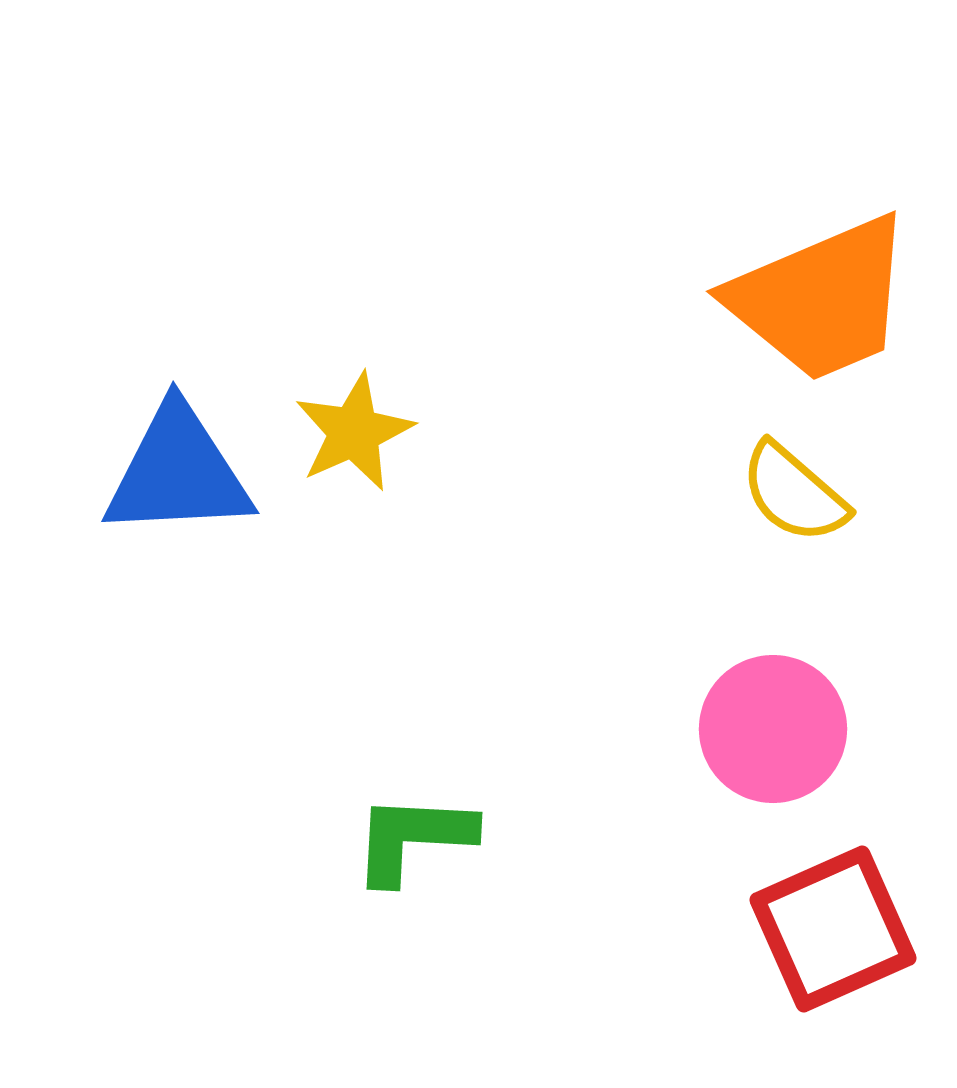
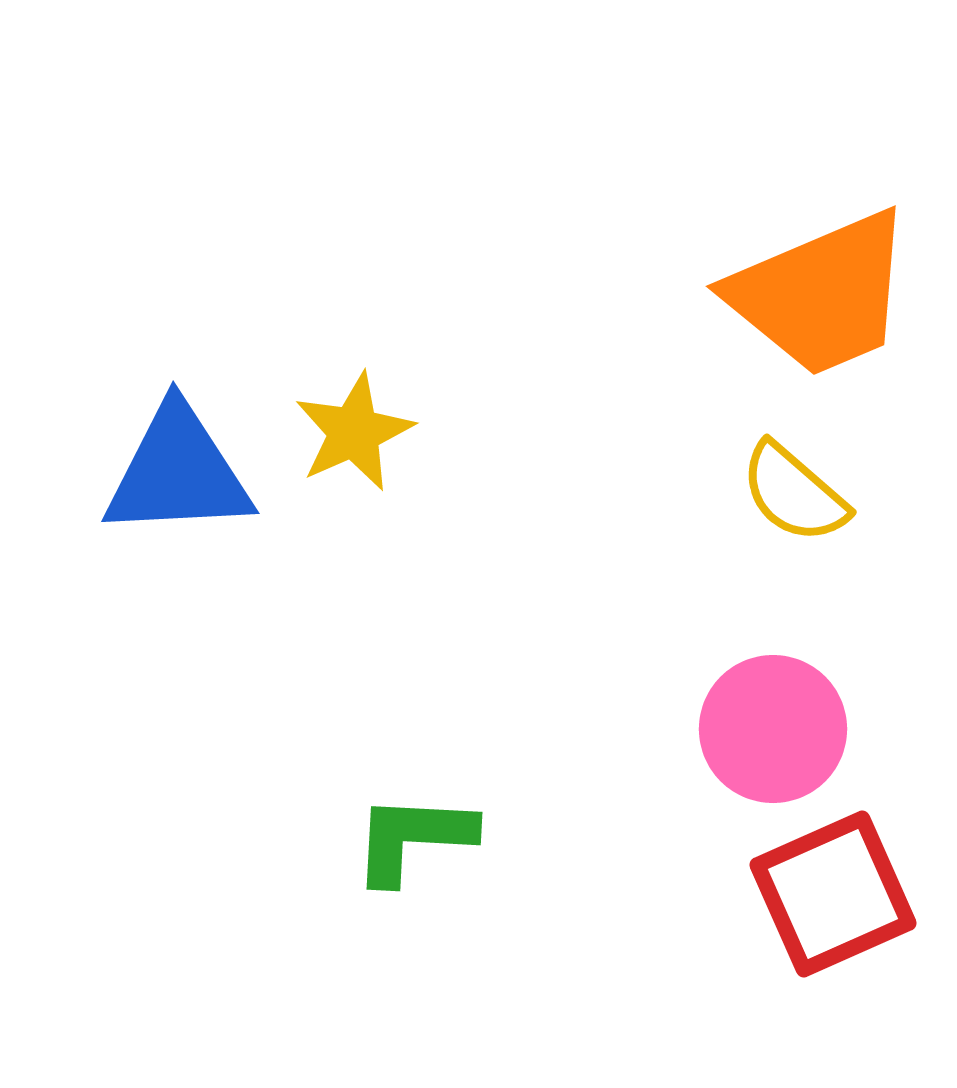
orange trapezoid: moved 5 px up
red square: moved 35 px up
